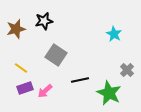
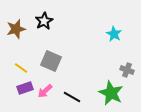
black star: rotated 18 degrees counterclockwise
gray square: moved 5 px left, 6 px down; rotated 10 degrees counterclockwise
gray cross: rotated 24 degrees counterclockwise
black line: moved 8 px left, 17 px down; rotated 42 degrees clockwise
green star: moved 2 px right
